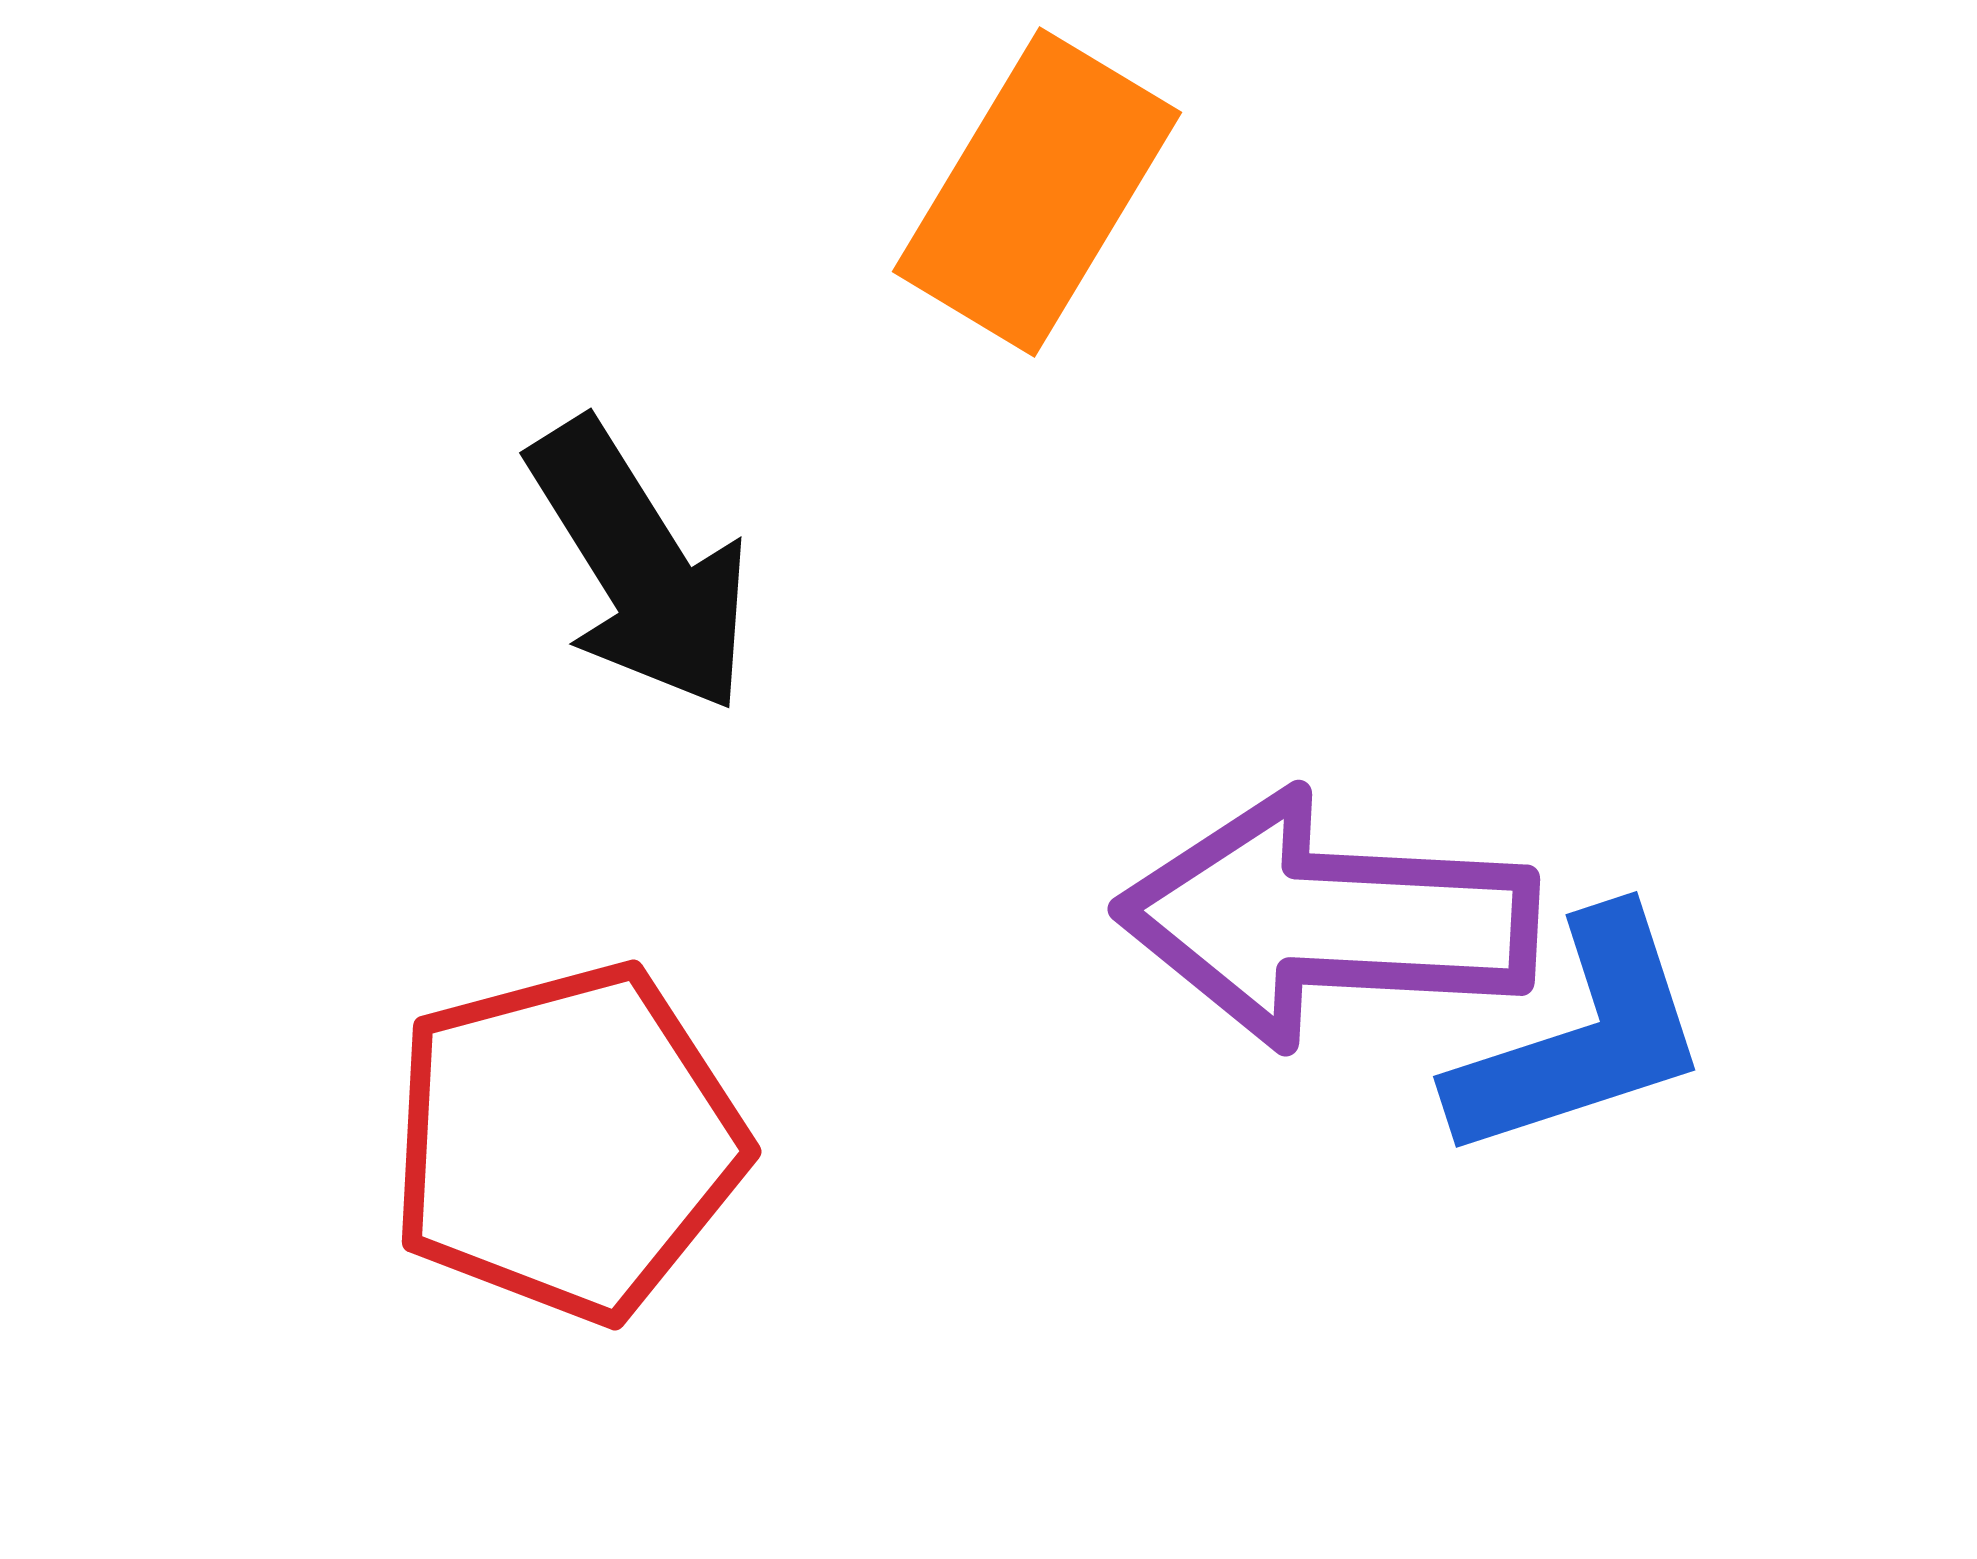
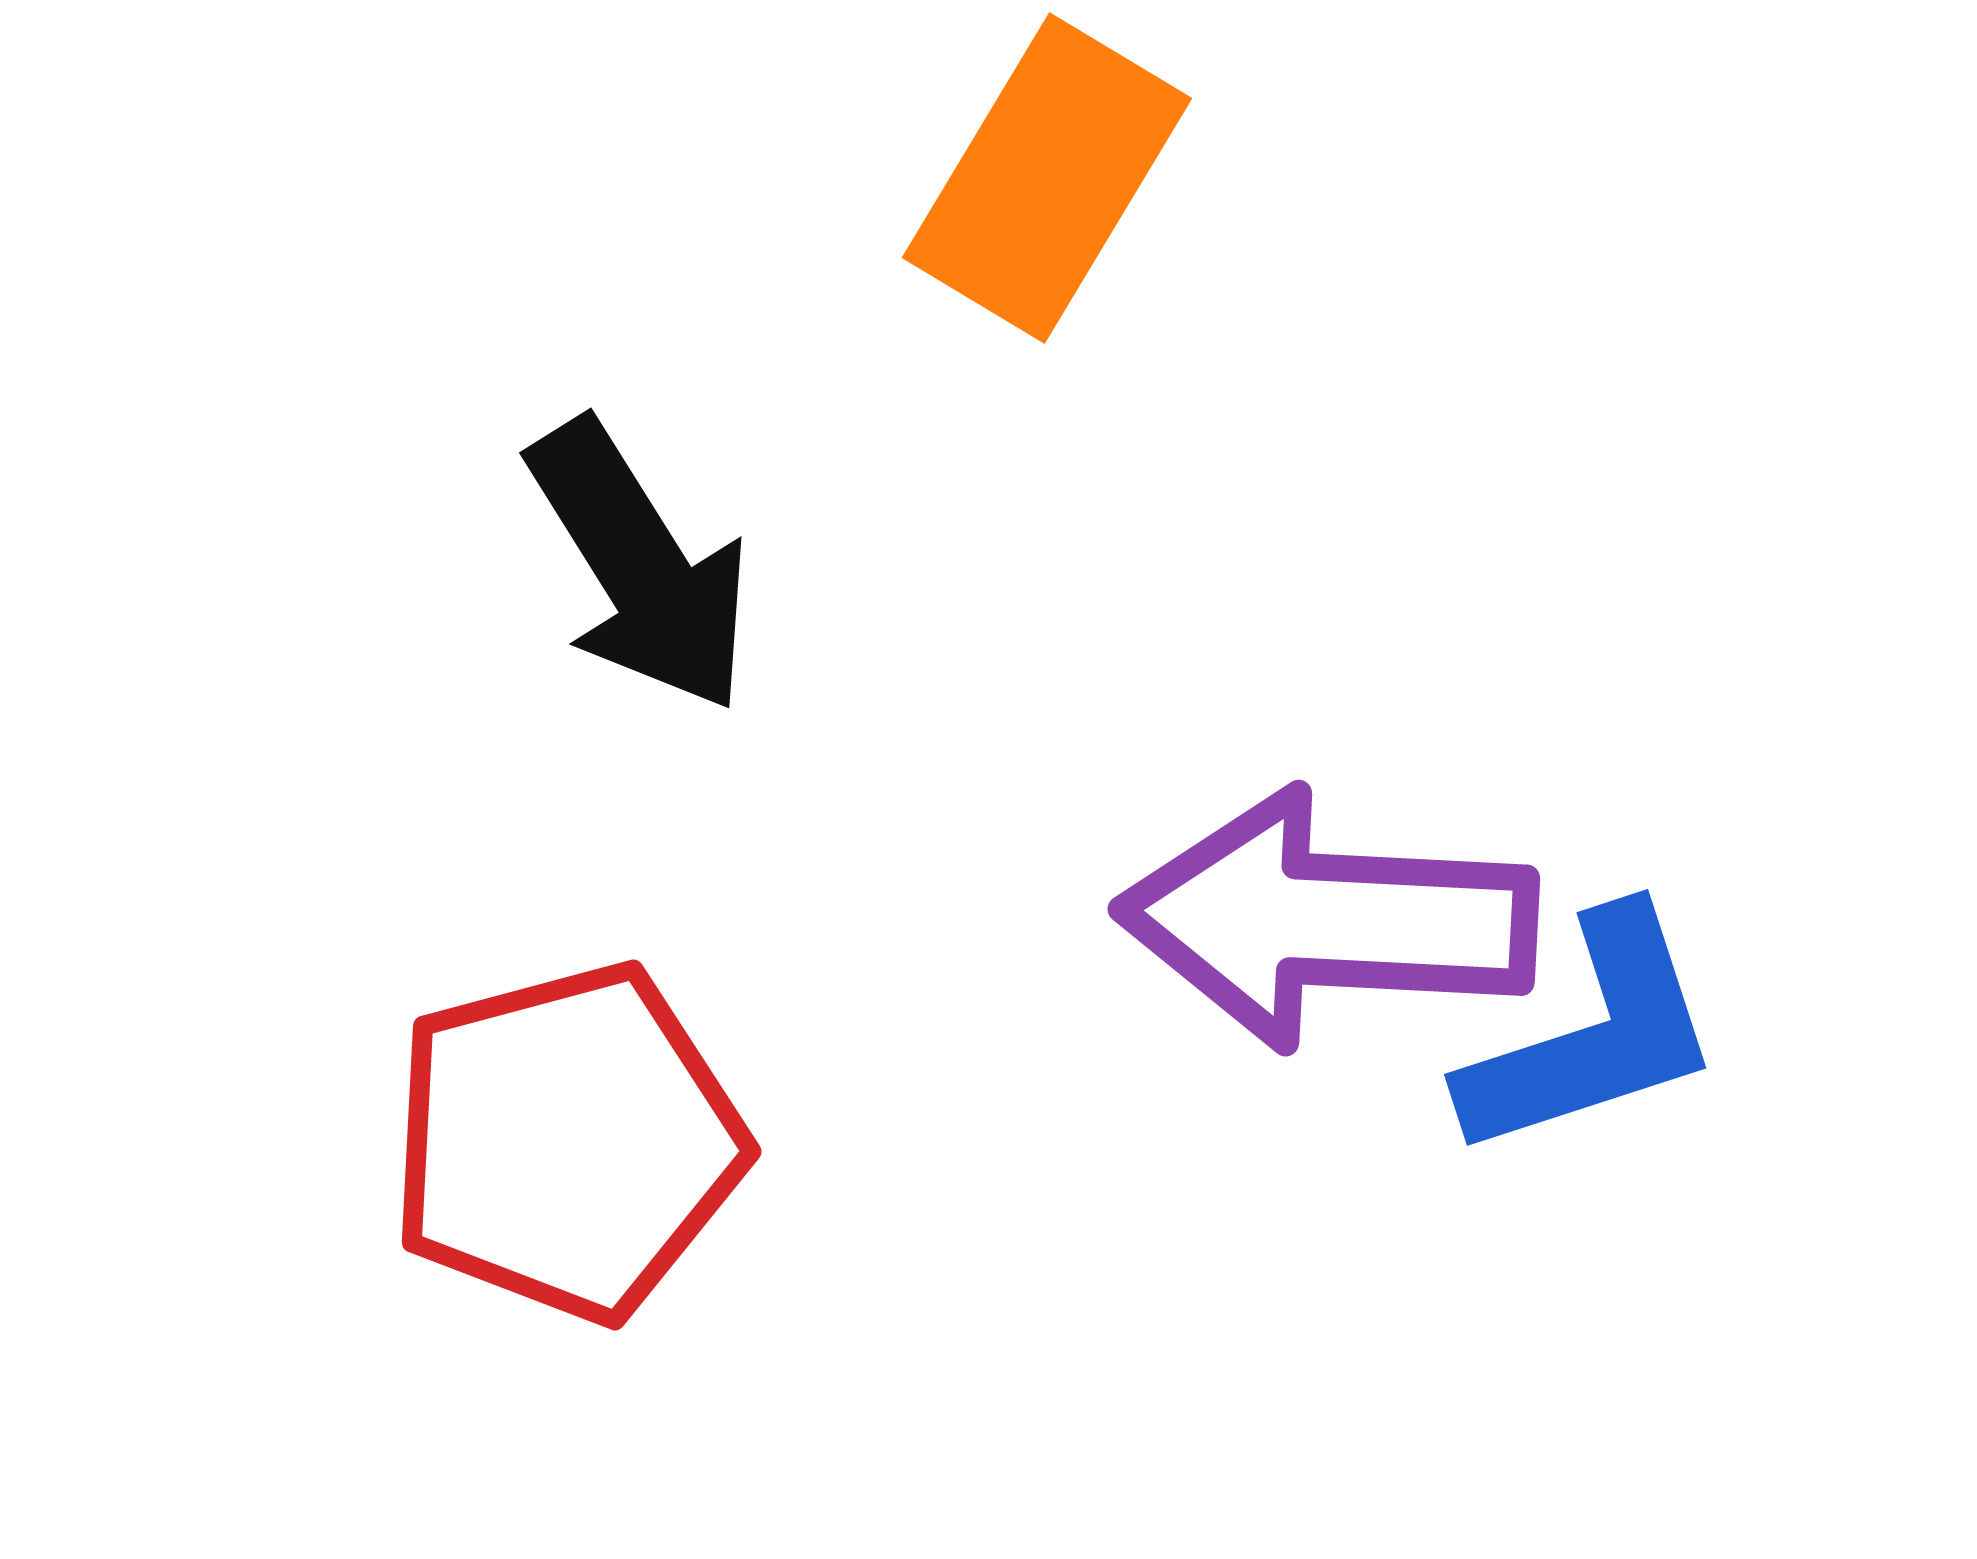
orange rectangle: moved 10 px right, 14 px up
blue L-shape: moved 11 px right, 2 px up
